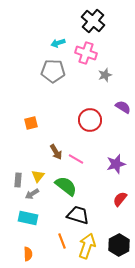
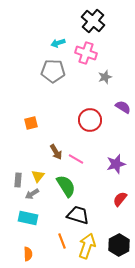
gray star: moved 2 px down
green semicircle: rotated 20 degrees clockwise
